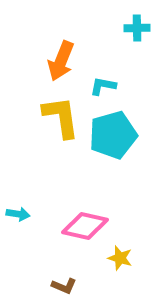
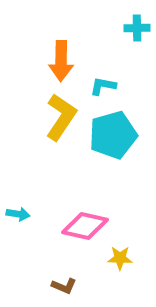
orange arrow: rotated 21 degrees counterclockwise
yellow L-shape: rotated 42 degrees clockwise
yellow star: rotated 15 degrees counterclockwise
